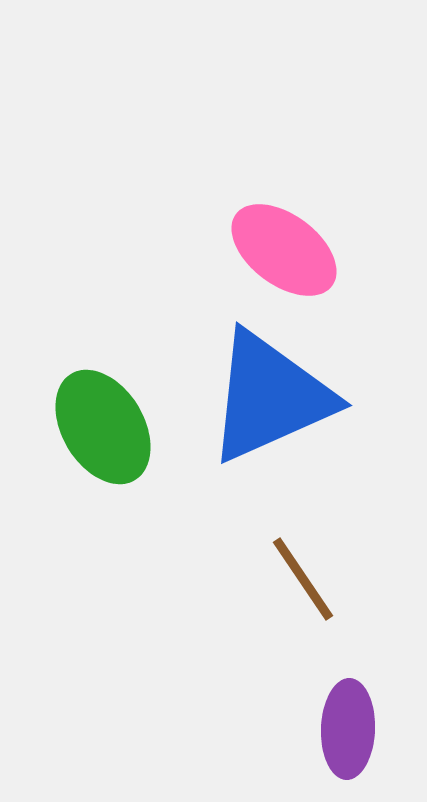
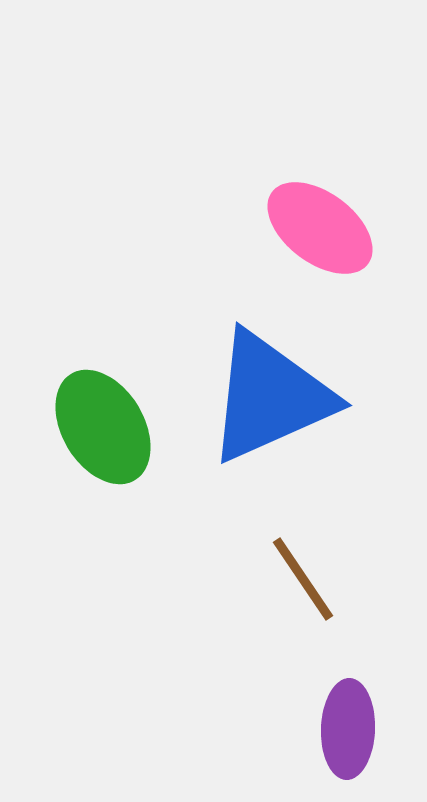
pink ellipse: moved 36 px right, 22 px up
